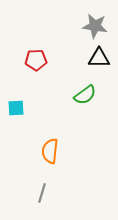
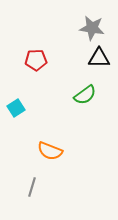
gray star: moved 3 px left, 2 px down
cyan square: rotated 30 degrees counterclockwise
orange semicircle: rotated 75 degrees counterclockwise
gray line: moved 10 px left, 6 px up
